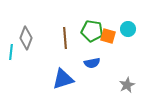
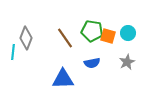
cyan circle: moved 4 px down
brown line: rotated 30 degrees counterclockwise
cyan line: moved 2 px right
blue triangle: rotated 15 degrees clockwise
gray star: moved 23 px up
